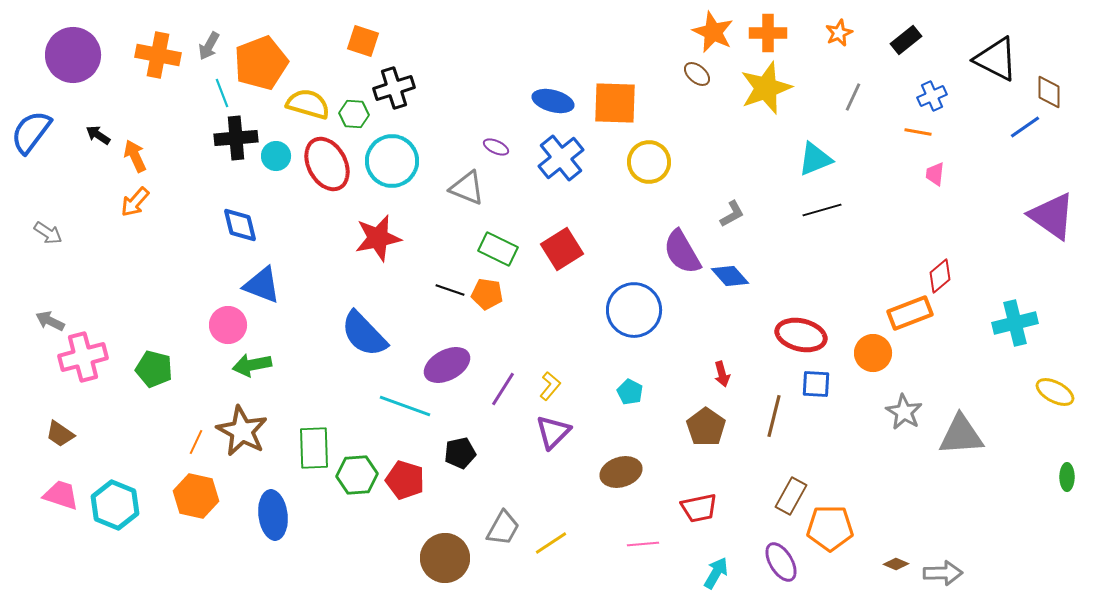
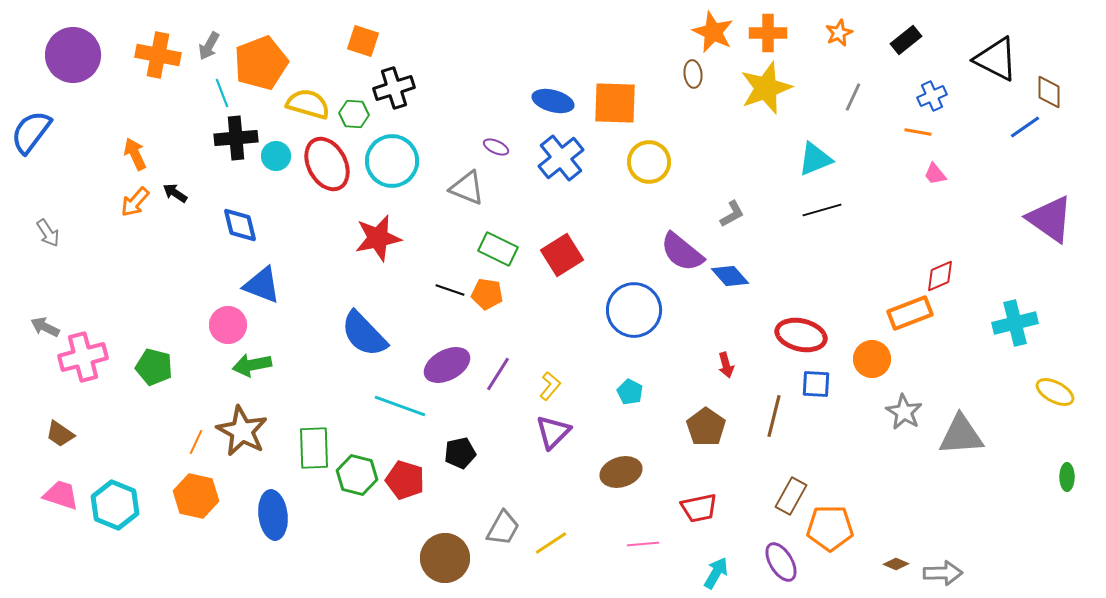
brown ellipse at (697, 74): moved 4 px left; rotated 44 degrees clockwise
black arrow at (98, 135): moved 77 px right, 58 px down
orange arrow at (135, 156): moved 2 px up
pink trapezoid at (935, 174): rotated 45 degrees counterclockwise
purple triangle at (1052, 216): moved 2 px left, 3 px down
gray arrow at (48, 233): rotated 24 degrees clockwise
red square at (562, 249): moved 6 px down
purple semicircle at (682, 252): rotated 21 degrees counterclockwise
red diamond at (940, 276): rotated 16 degrees clockwise
gray arrow at (50, 321): moved 5 px left, 6 px down
orange circle at (873, 353): moved 1 px left, 6 px down
green pentagon at (154, 369): moved 2 px up
red arrow at (722, 374): moved 4 px right, 9 px up
purple line at (503, 389): moved 5 px left, 15 px up
cyan line at (405, 406): moved 5 px left
green hexagon at (357, 475): rotated 18 degrees clockwise
